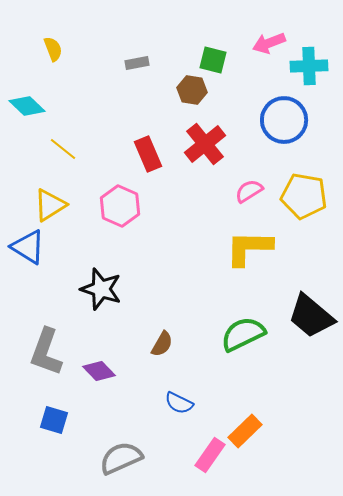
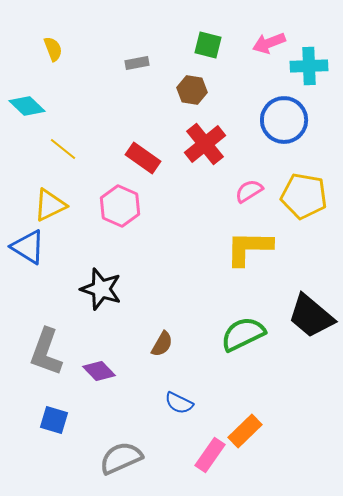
green square: moved 5 px left, 15 px up
red rectangle: moved 5 px left, 4 px down; rotated 32 degrees counterclockwise
yellow triangle: rotated 6 degrees clockwise
